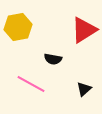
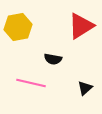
red triangle: moved 3 px left, 4 px up
pink line: moved 1 px up; rotated 16 degrees counterclockwise
black triangle: moved 1 px right, 1 px up
